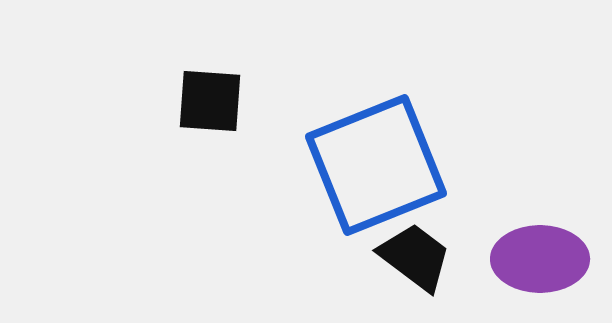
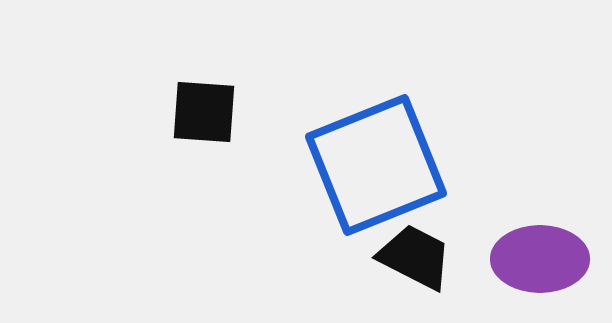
black square: moved 6 px left, 11 px down
black trapezoid: rotated 10 degrees counterclockwise
